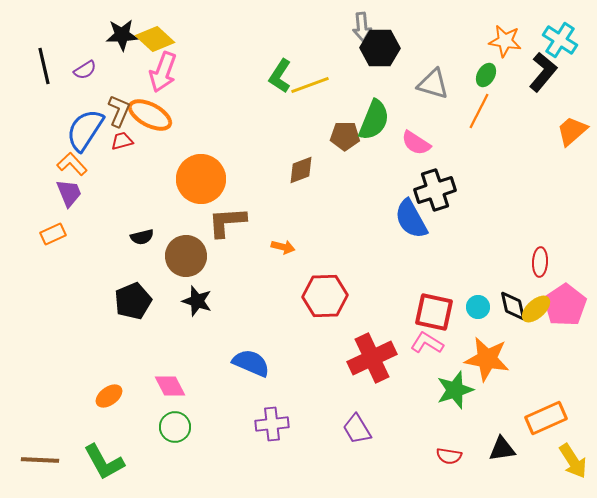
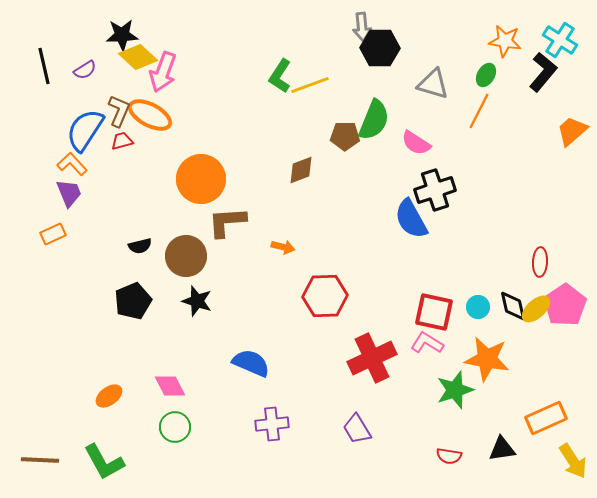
yellow diamond at (155, 39): moved 17 px left, 18 px down
black semicircle at (142, 237): moved 2 px left, 9 px down
